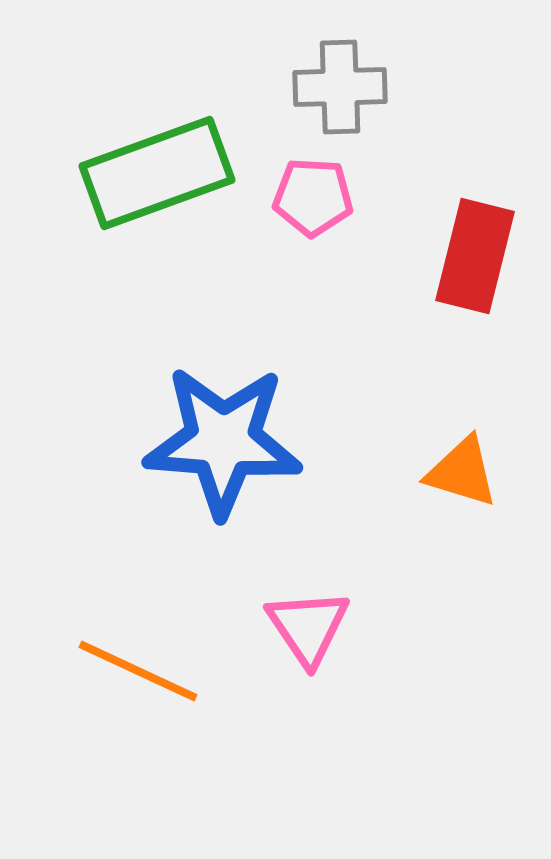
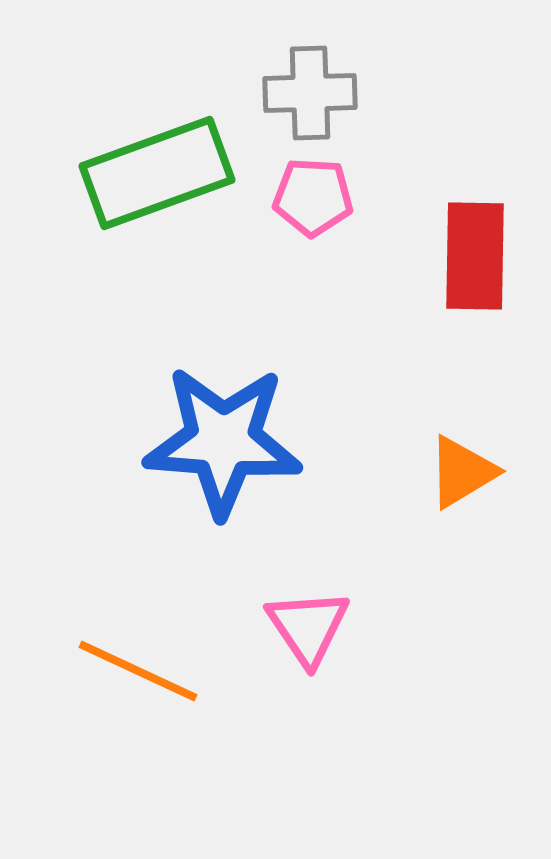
gray cross: moved 30 px left, 6 px down
red rectangle: rotated 13 degrees counterclockwise
orange triangle: rotated 48 degrees counterclockwise
